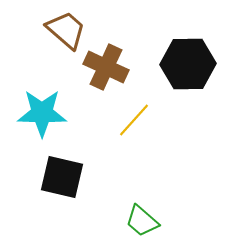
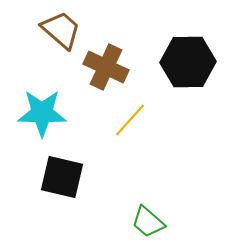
brown trapezoid: moved 5 px left
black hexagon: moved 2 px up
yellow line: moved 4 px left
green trapezoid: moved 6 px right, 1 px down
